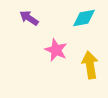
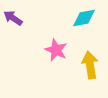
purple arrow: moved 16 px left
